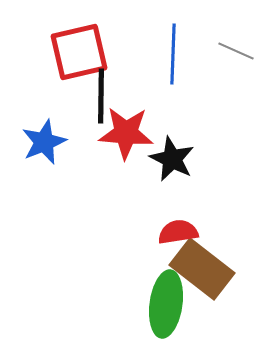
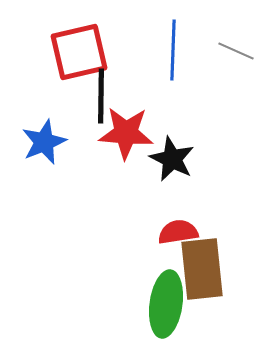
blue line: moved 4 px up
brown rectangle: rotated 46 degrees clockwise
